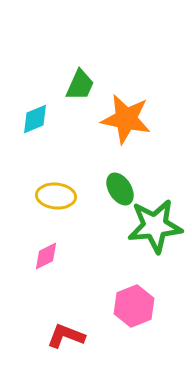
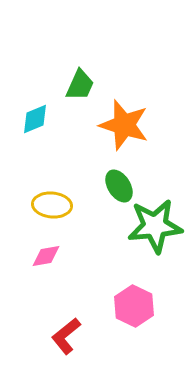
orange star: moved 2 px left, 6 px down; rotated 6 degrees clockwise
green ellipse: moved 1 px left, 3 px up
yellow ellipse: moved 4 px left, 9 px down
pink diamond: rotated 16 degrees clockwise
pink hexagon: rotated 12 degrees counterclockwise
red L-shape: rotated 60 degrees counterclockwise
